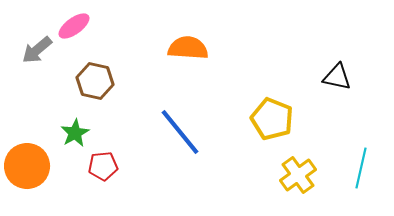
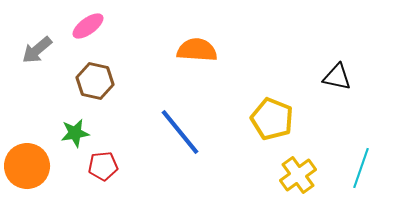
pink ellipse: moved 14 px right
orange semicircle: moved 9 px right, 2 px down
green star: rotated 20 degrees clockwise
cyan line: rotated 6 degrees clockwise
